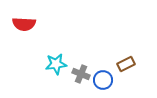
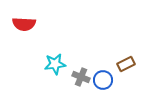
cyan star: moved 1 px left
gray cross: moved 3 px down
